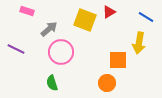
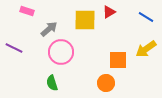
yellow square: rotated 20 degrees counterclockwise
yellow arrow: moved 7 px right, 6 px down; rotated 45 degrees clockwise
purple line: moved 2 px left, 1 px up
orange circle: moved 1 px left
